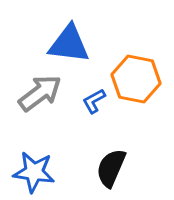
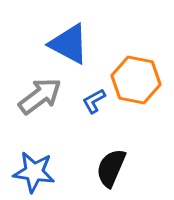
blue triangle: rotated 21 degrees clockwise
orange hexagon: moved 1 px down
gray arrow: moved 3 px down
